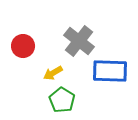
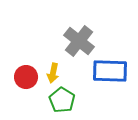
red circle: moved 3 px right, 31 px down
yellow arrow: rotated 48 degrees counterclockwise
